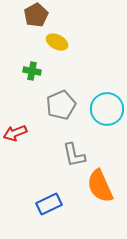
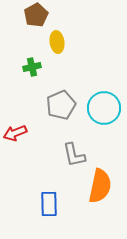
yellow ellipse: rotated 55 degrees clockwise
green cross: moved 4 px up; rotated 24 degrees counterclockwise
cyan circle: moved 3 px left, 1 px up
orange semicircle: rotated 144 degrees counterclockwise
blue rectangle: rotated 65 degrees counterclockwise
